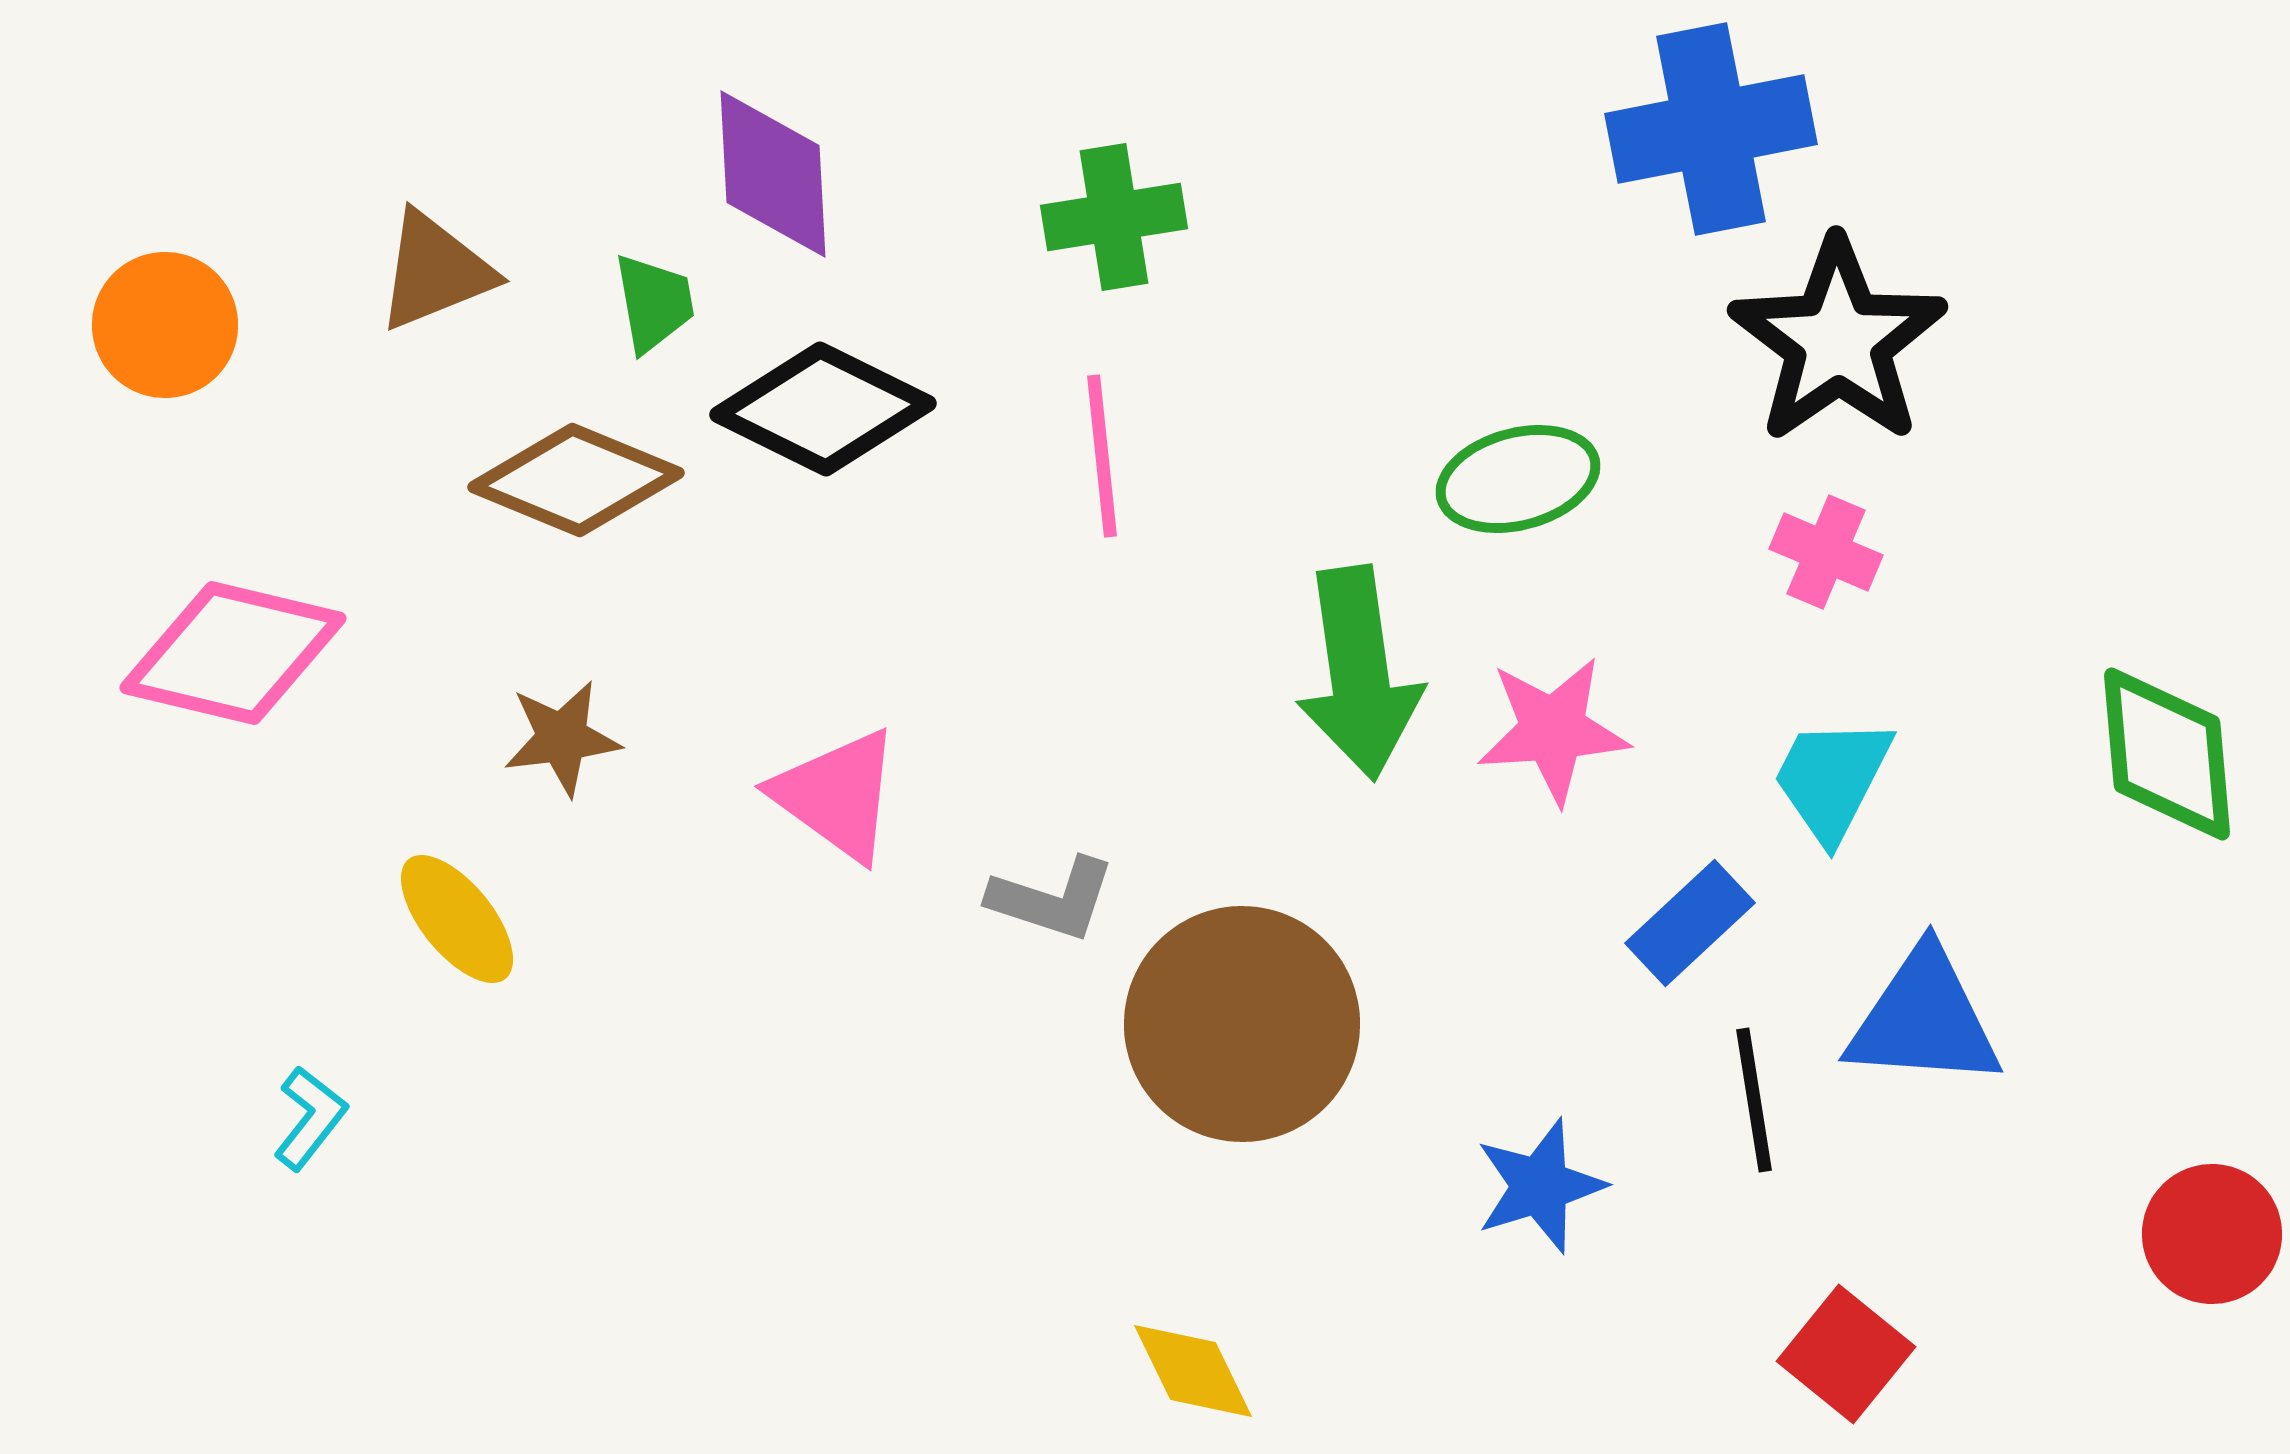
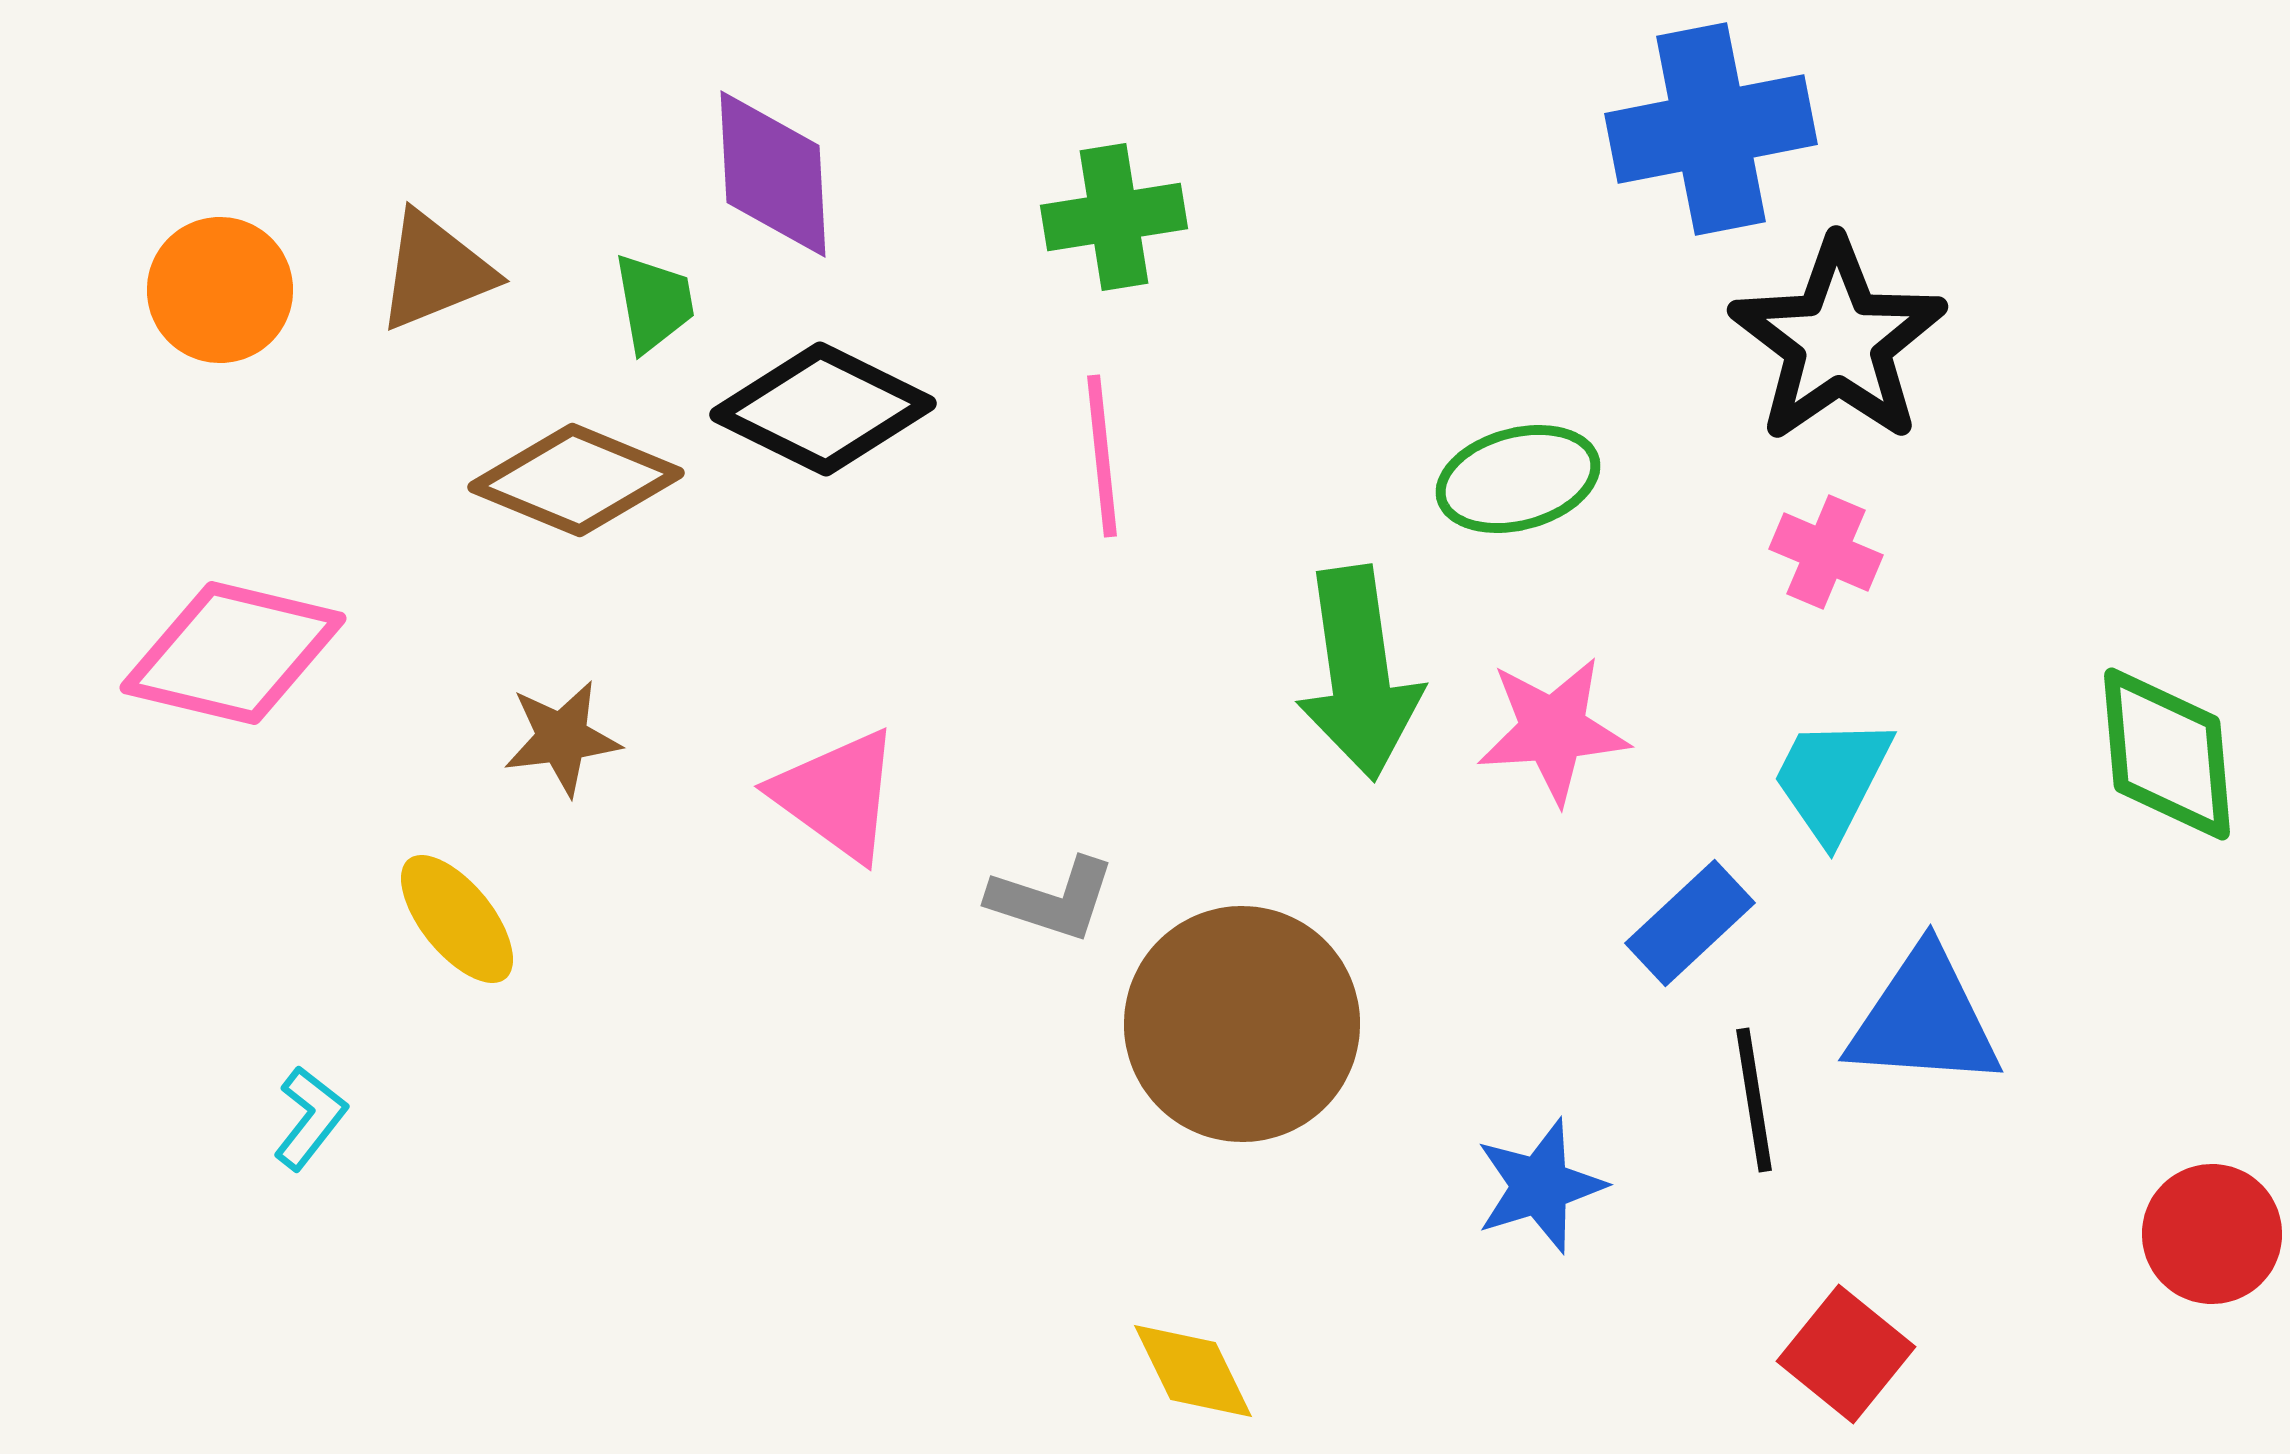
orange circle: moved 55 px right, 35 px up
